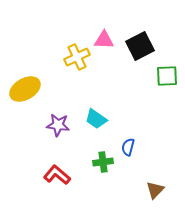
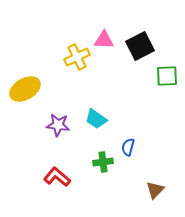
red L-shape: moved 2 px down
